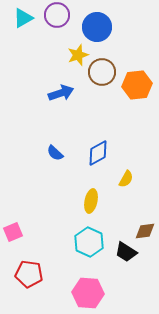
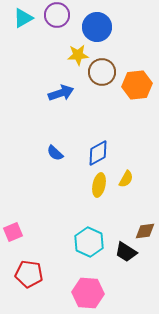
yellow star: rotated 15 degrees clockwise
yellow ellipse: moved 8 px right, 16 px up
